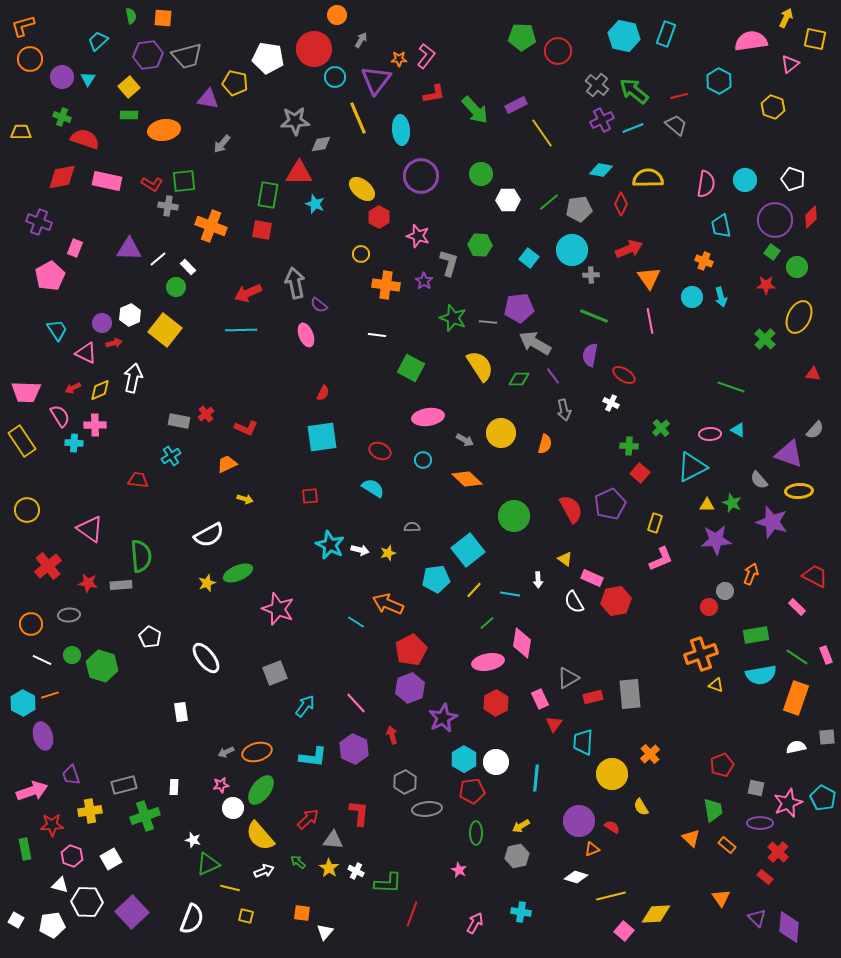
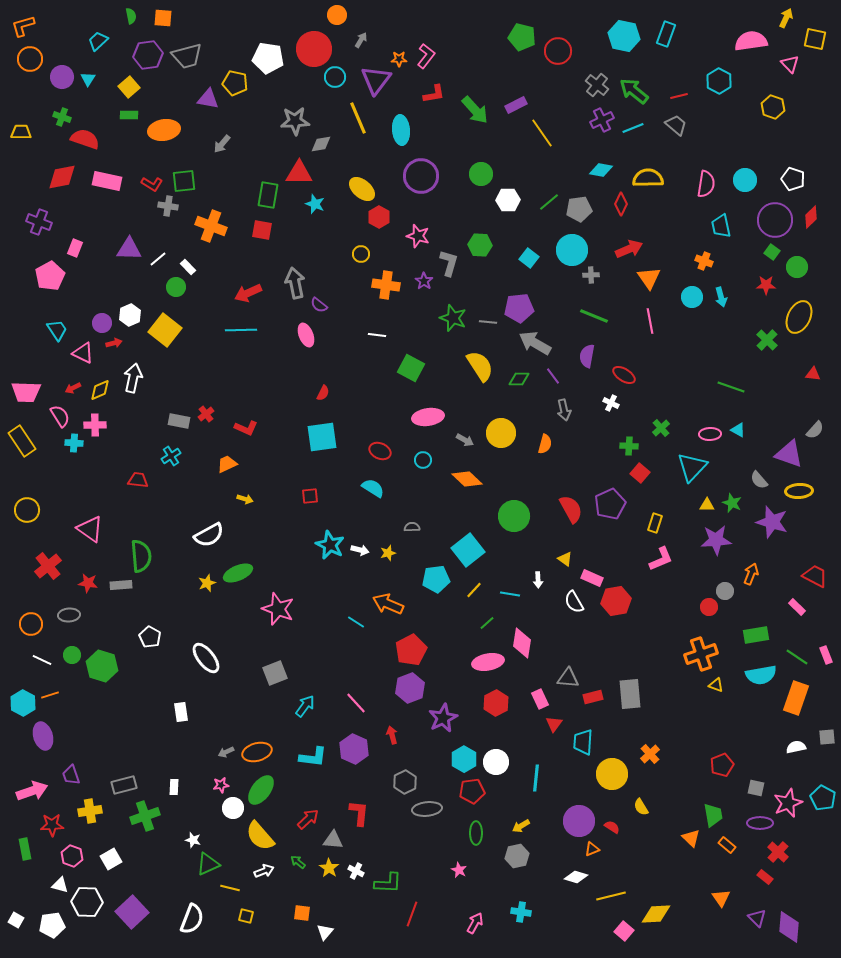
green pentagon at (522, 37): rotated 12 degrees clockwise
pink triangle at (790, 64): rotated 36 degrees counterclockwise
green cross at (765, 339): moved 2 px right, 1 px down
pink triangle at (86, 353): moved 3 px left
purple semicircle at (590, 355): moved 3 px left, 1 px down
cyan triangle at (692, 467): rotated 20 degrees counterclockwise
gray triangle at (568, 678): rotated 35 degrees clockwise
green trapezoid at (713, 810): moved 5 px down
